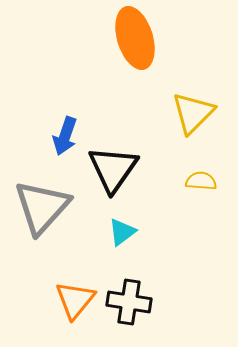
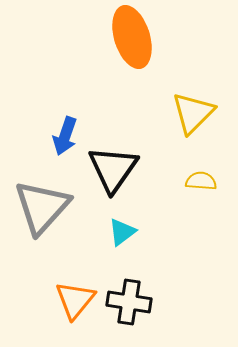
orange ellipse: moved 3 px left, 1 px up
